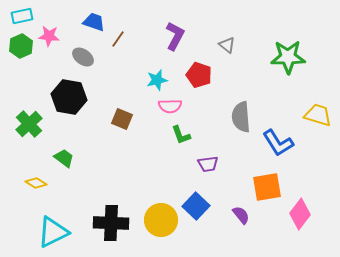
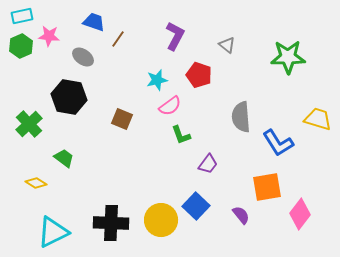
pink semicircle: rotated 35 degrees counterclockwise
yellow trapezoid: moved 4 px down
purple trapezoid: rotated 45 degrees counterclockwise
